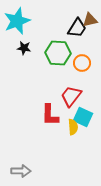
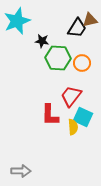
black star: moved 18 px right, 7 px up
green hexagon: moved 5 px down
